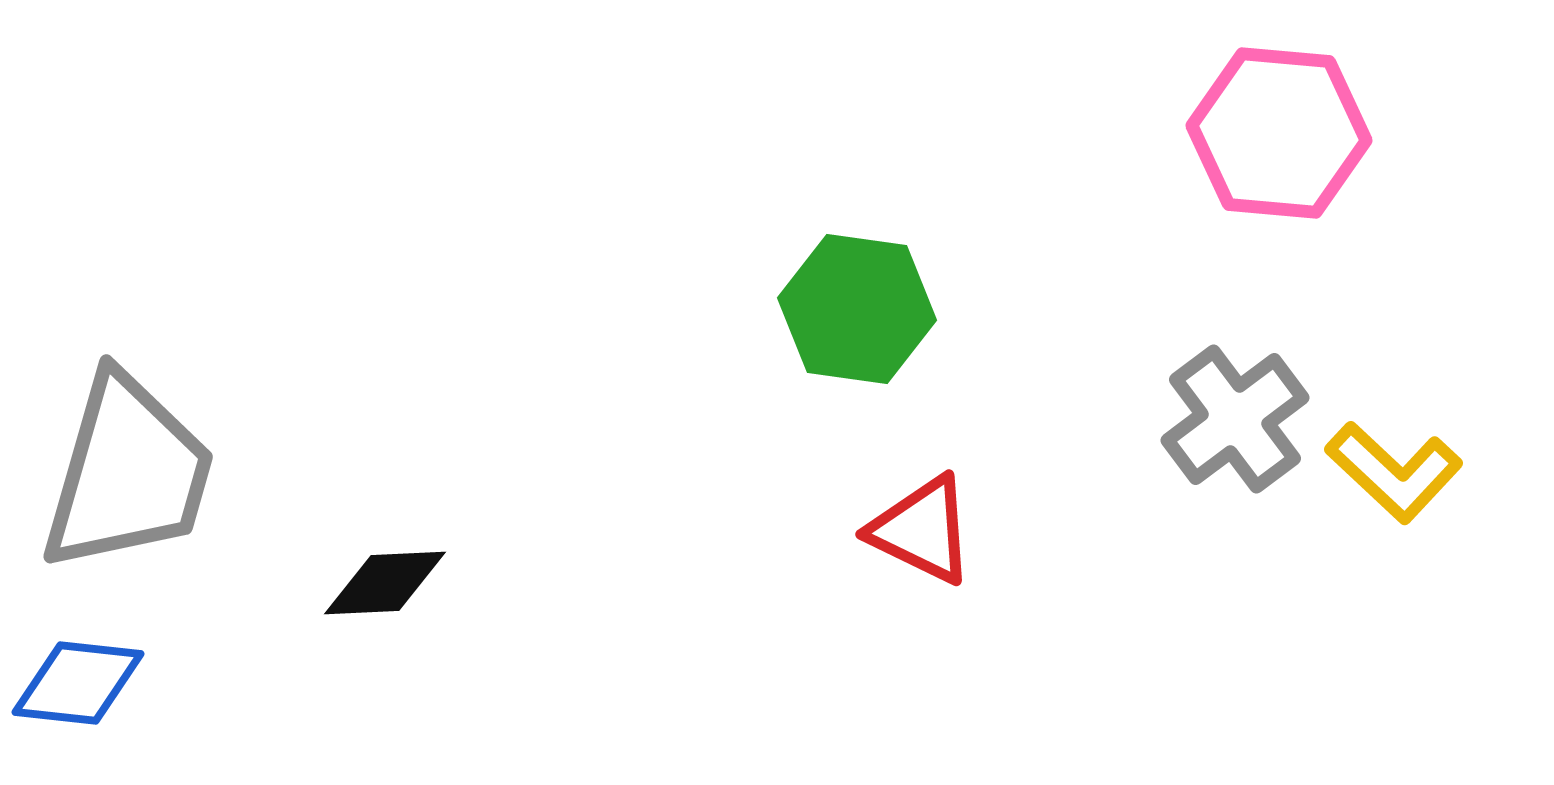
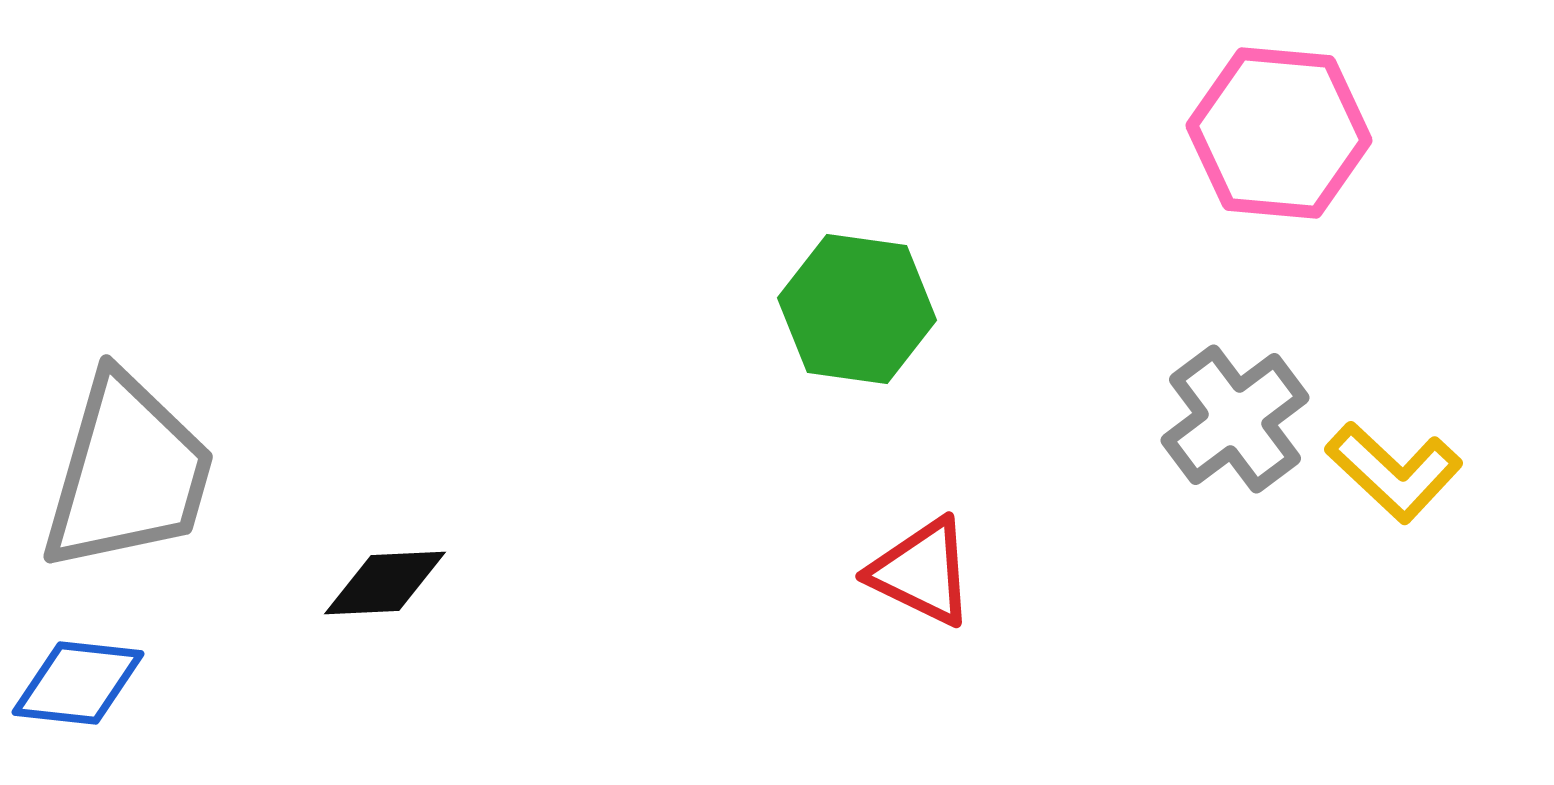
red triangle: moved 42 px down
